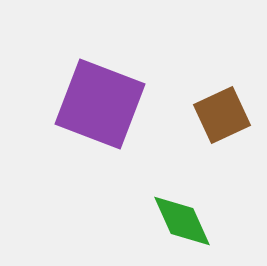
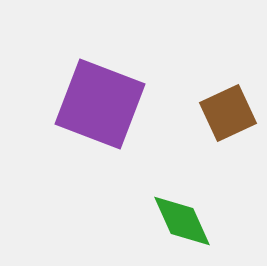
brown square: moved 6 px right, 2 px up
